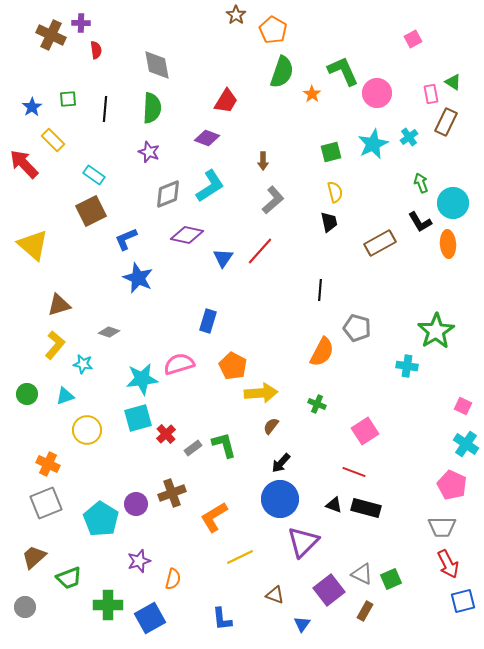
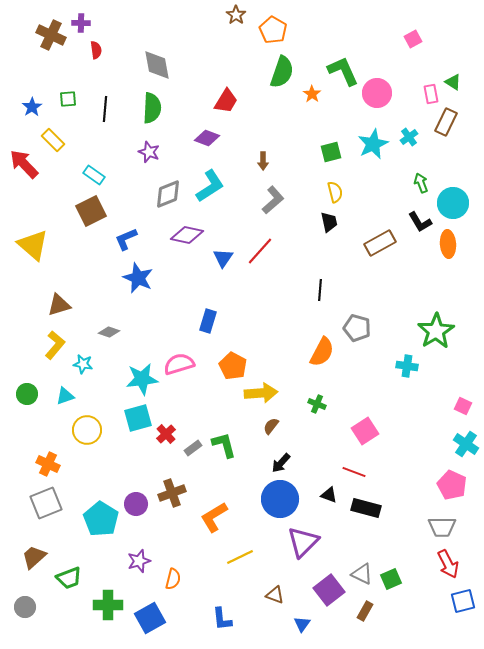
black triangle at (334, 505): moved 5 px left, 10 px up
